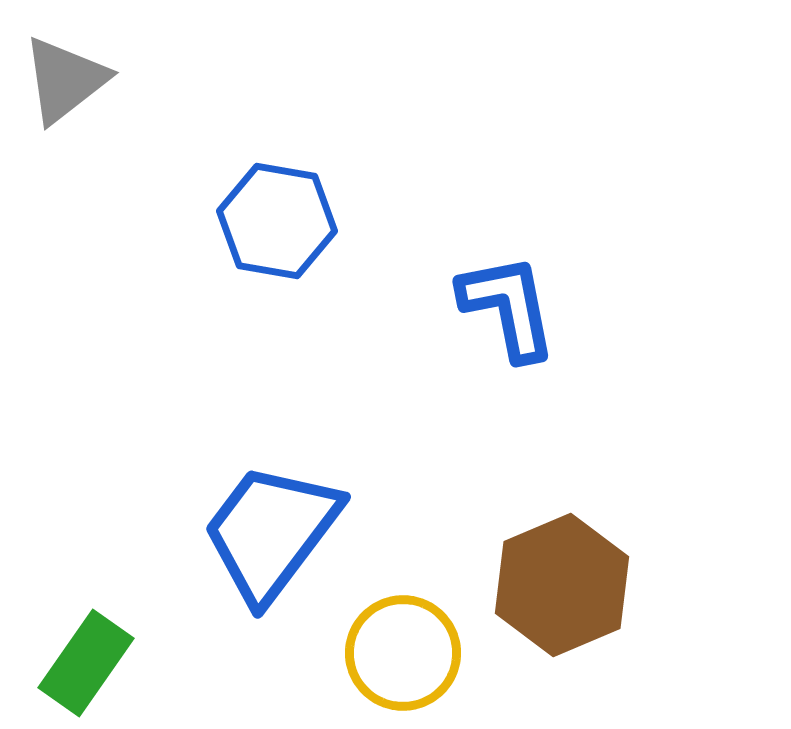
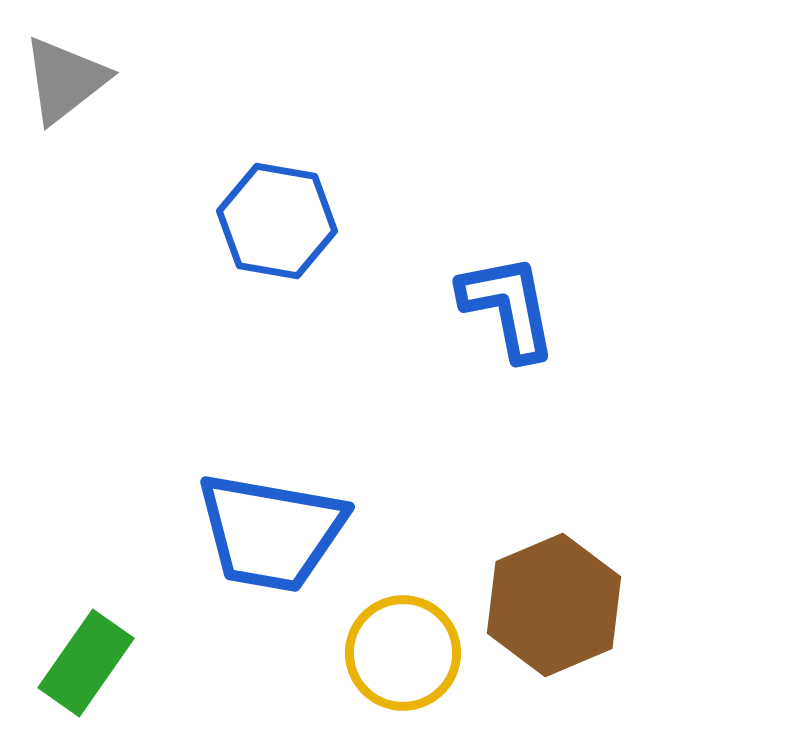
blue trapezoid: rotated 117 degrees counterclockwise
brown hexagon: moved 8 px left, 20 px down
